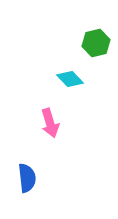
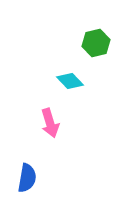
cyan diamond: moved 2 px down
blue semicircle: rotated 16 degrees clockwise
